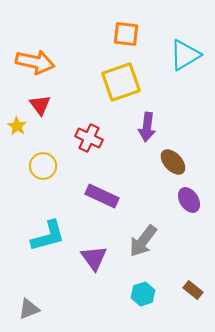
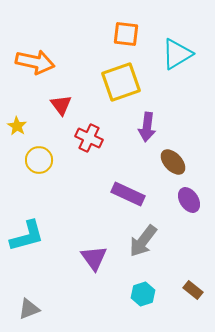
cyan triangle: moved 8 px left, 1 px up
red triangle: moved 21 px right
yellow circle: moved 4 px left, 6 px up
purple rectangle: moved 26 px right, 2 px up
cyan L-shape: moved 21 px left
